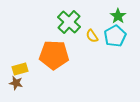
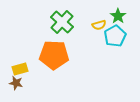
green cross: moved 7 px left
yellow semicircle: moved 7 px right, 11 px up; rotated 72 degrees counterclockwise
